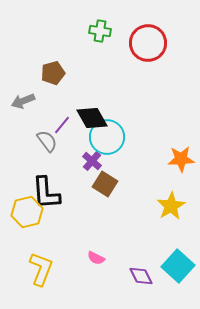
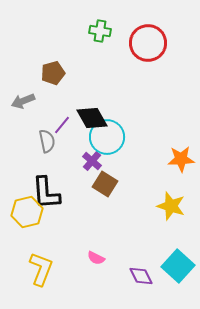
gray semicircle: rotated 25 degrees clockwise
yellow star: rotated 24 degrees counterclockwise
